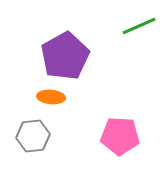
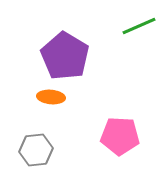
purple pentagon: rotated 12 degrees counterclockwise
gray hexagon: moved 3 px right, 14 px down
